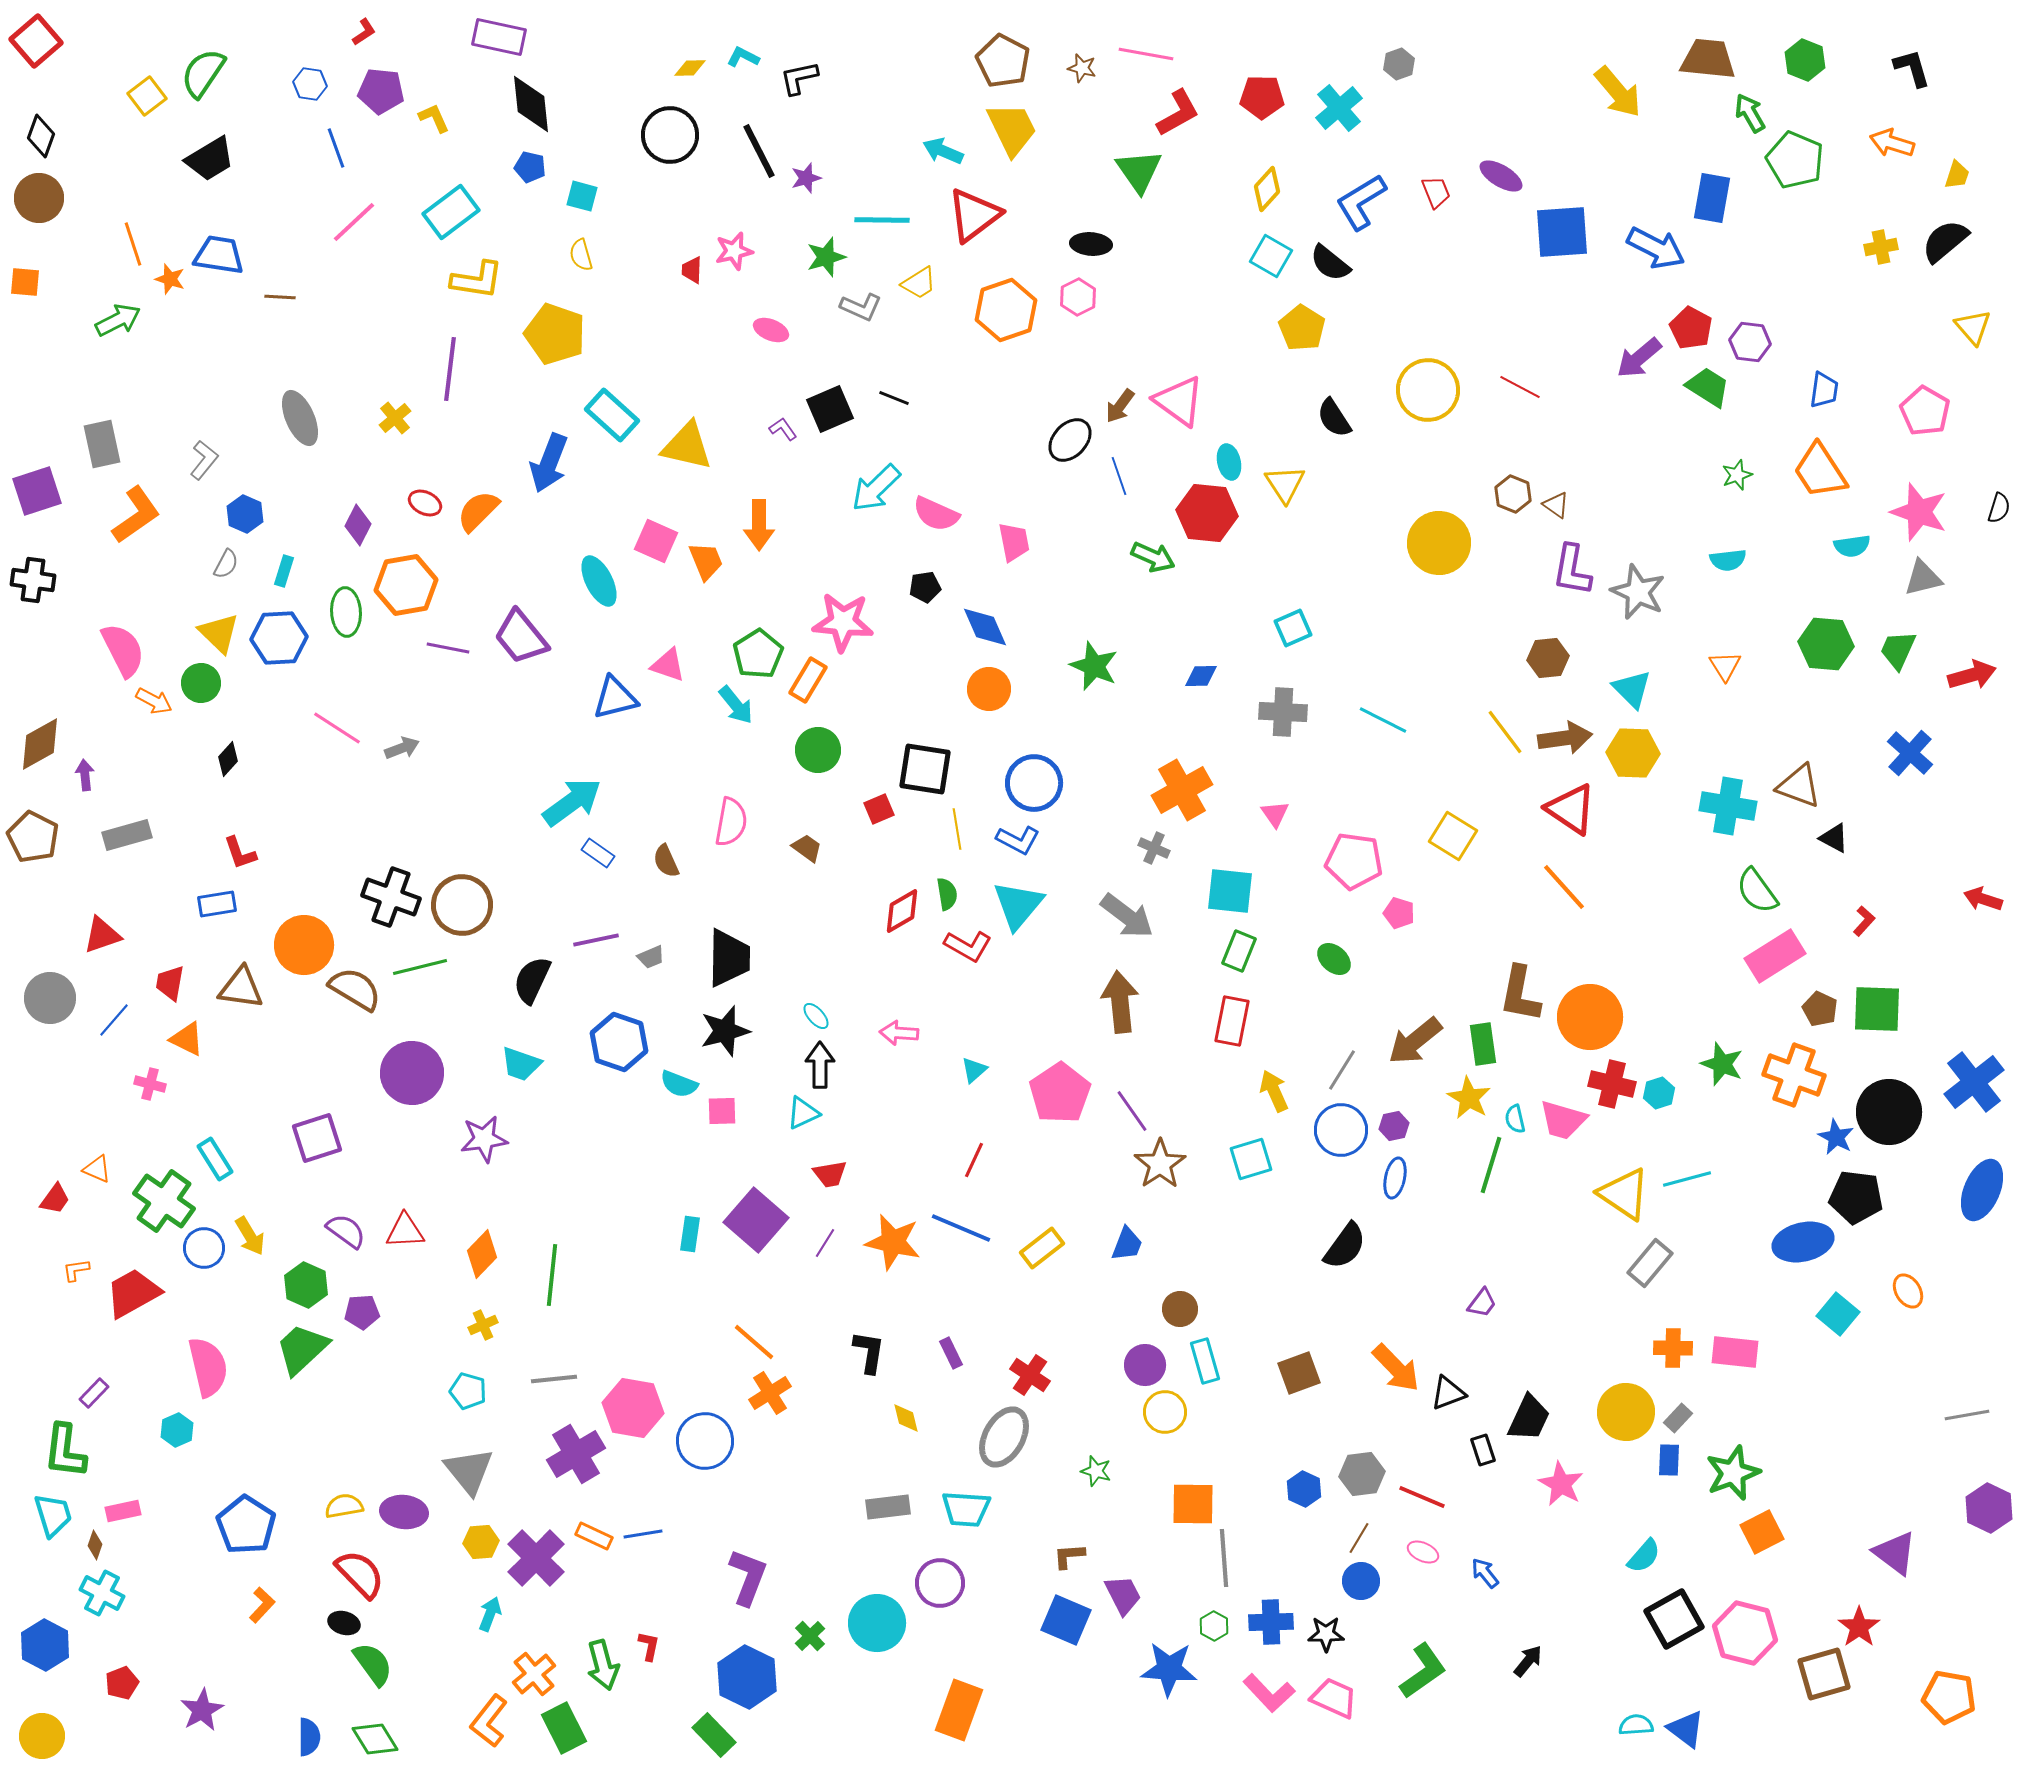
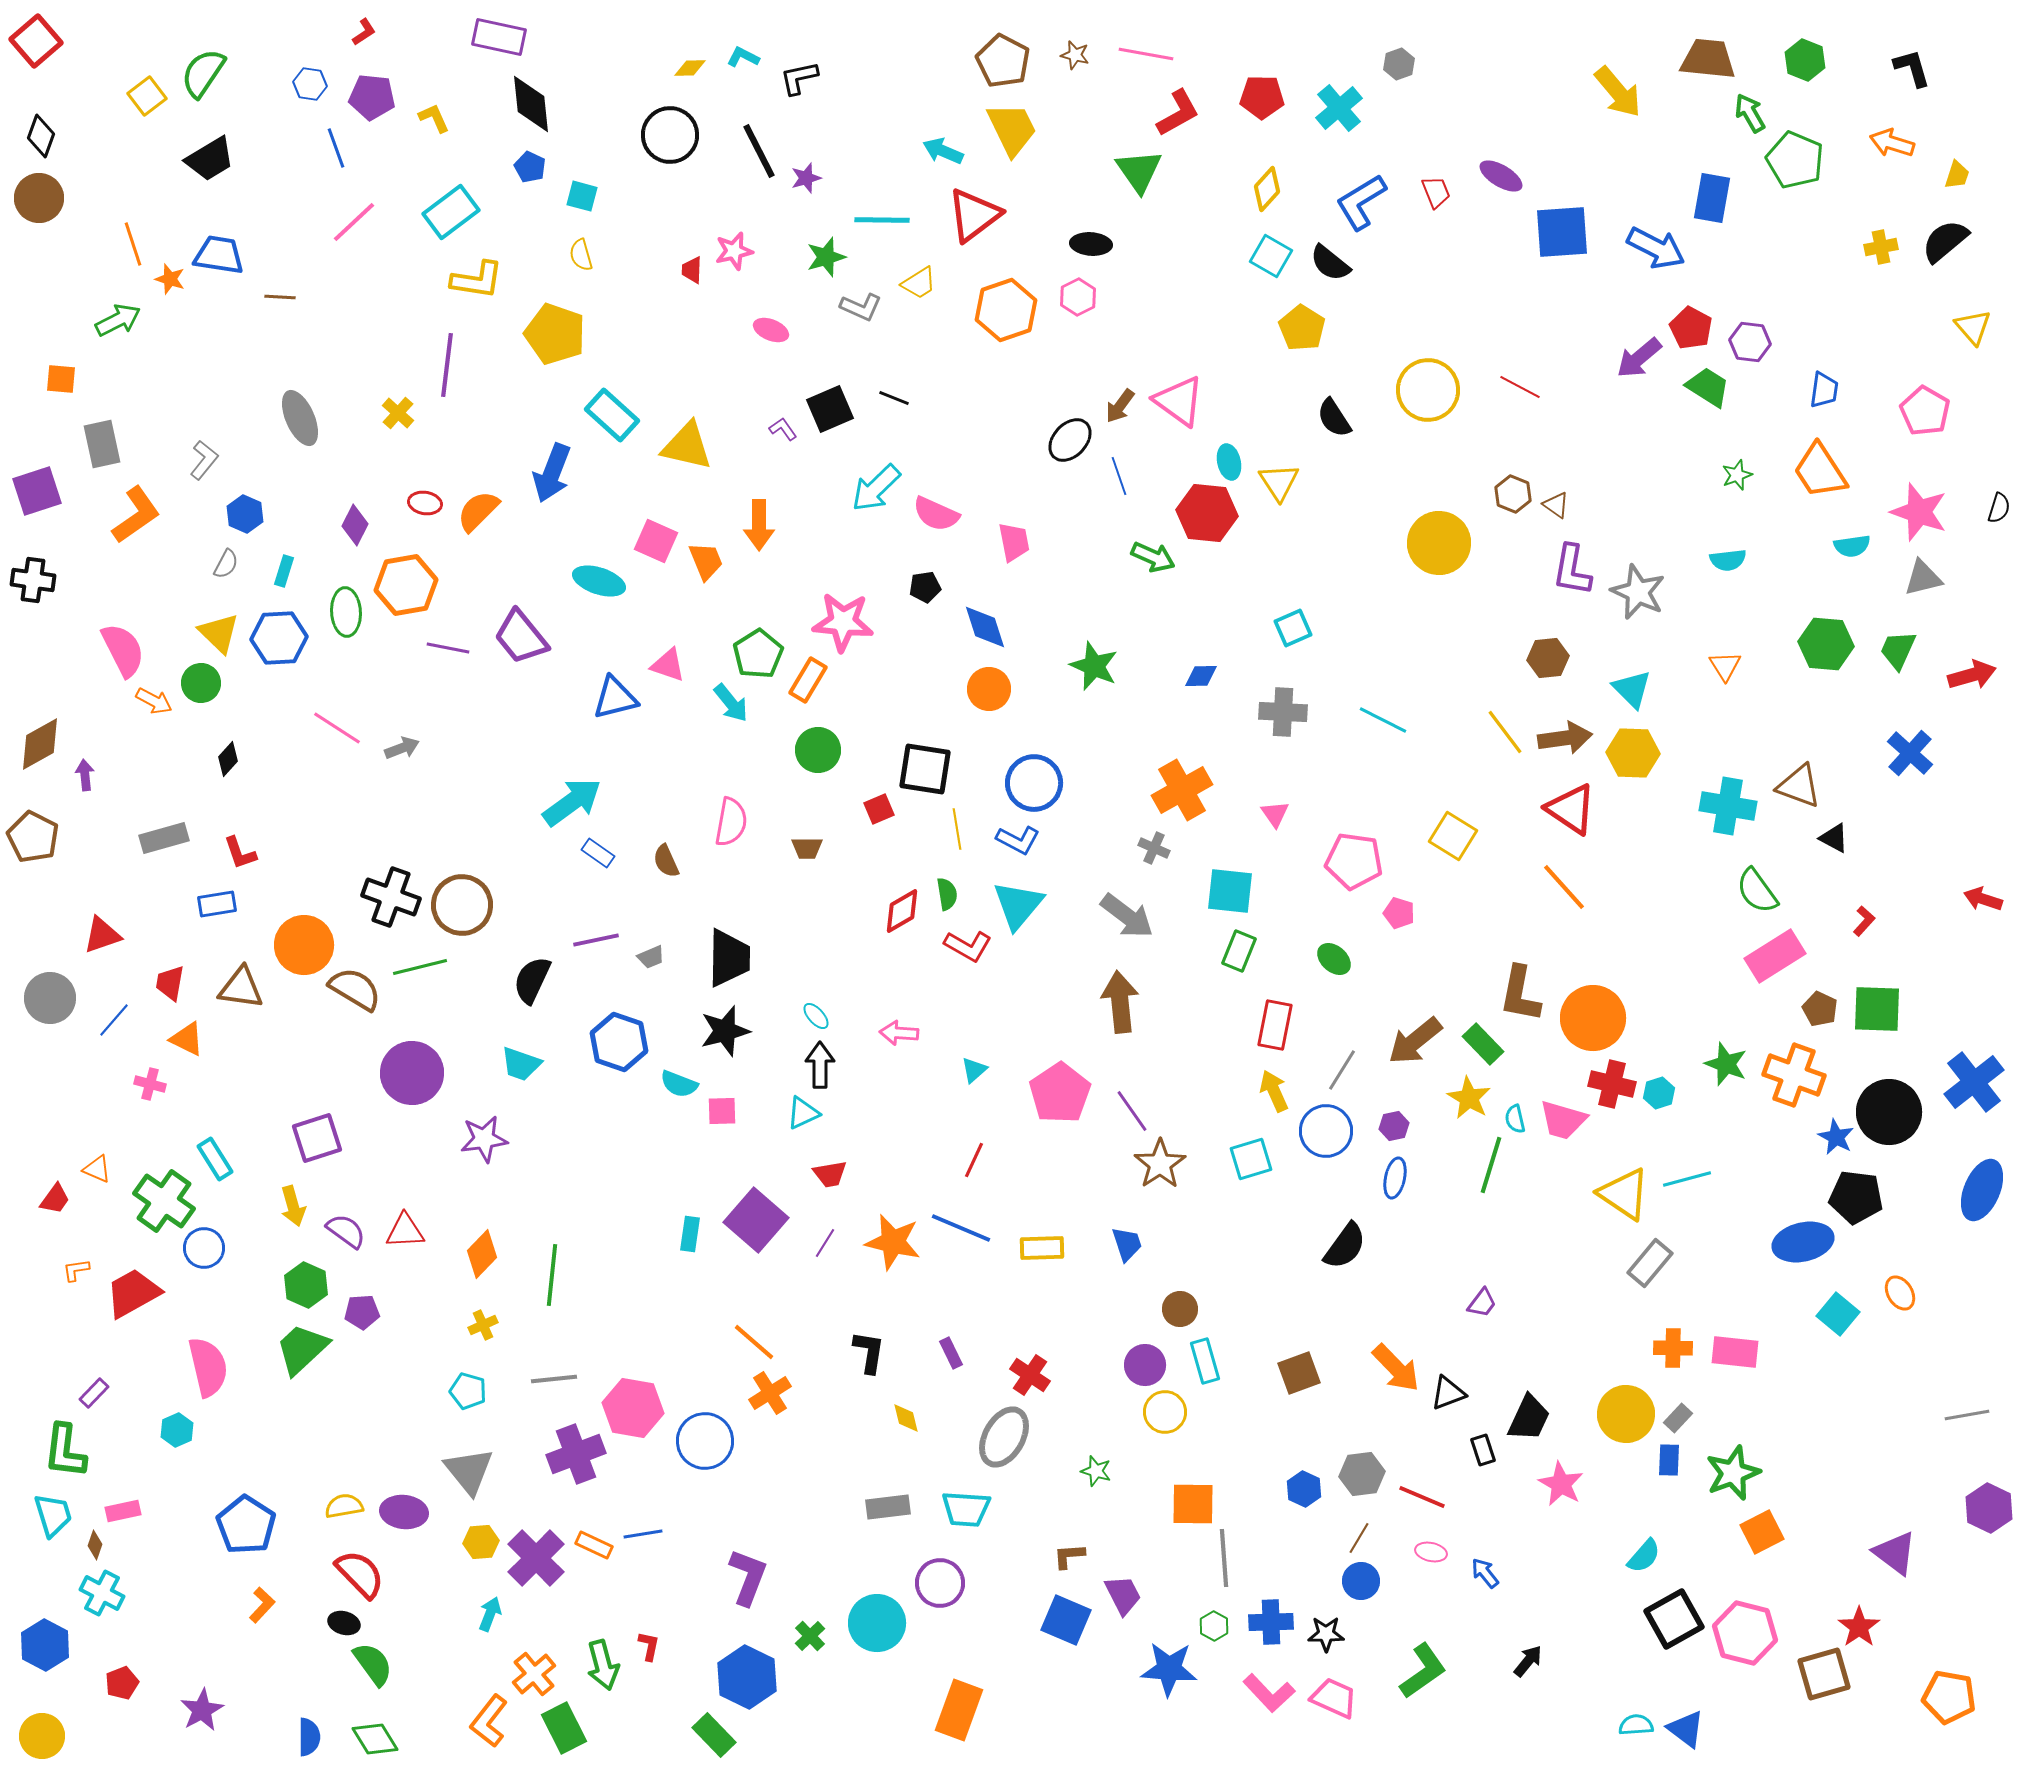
brown star at (1082, 68): moved 7 px left, 13 px up
purple pentagon at (381, 91): moved 9 px left, 6 px down
blue pentagon at (530, 167): rotated 12 degrees clockwise
orange square at (25, 282): moved 36 px right, 97 px down
purple line at (450, 369): moved 3 px left, 4 px up
yellow cross at (395, 418): moved 3 px right, 5 px up; rotated 8 degrees counterclockwise
blue arrow at (549, 463): moved 3 px right, 10 px down
yellow triangle at (1285, 484): moved 6 px left, 2 px up
red ellipse at (425, 503): rotated 16 degrees counterclockwise
purple diamond at (358, 525): moved 3 px left
cyan ellipse at (599, 581): rotated 45 degrees counterclockwise
blue diamond at (985, 627): rotated 6 degrees clockwise
cyan arrow at (736, 705): moved 5 px left, 2 px up
gray rectangle at (127, 835): moved 37 px right, 3 px down
brown trapezoid at (807, 848): rotated 144 degrees clockwise
orange circle at (1590, 1017): moved 3 px right, 1 px down
red rectangle at (1232, 1021): moved 43 px right, 4 px down
green rectangle at (1483, 1044): rotated 36 degrees counterclockwise
green star at (1722, 1064): moved 4 px right
blue circle at (1341, 1130): moved 15 px left, 1 px down
yellow arrow at (250, 1236): moved 43 px right, 30 px up; rotated 15 degrees clockwise
blue trapezoid at (1127, 1244): rotated 39 degrees counterclockwise
yellow rectangle at (1042, 1248): rotated 36 degrees clockwise
orange ellipse at (1908, 1291): moved 8 px left, 2 px down
yellow circle at (1626, 1412): moved 2 px down
purple cross at (576, 1454): rotated 10 degrees clockwise
orange rectangle at (594, 1536): moved 9 px down
pink ellipse at (1423, 1552): moved 8 px right; rotated 12 degrees counterclockwise
